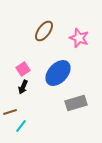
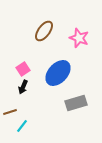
cyan line: moved 1 px right
